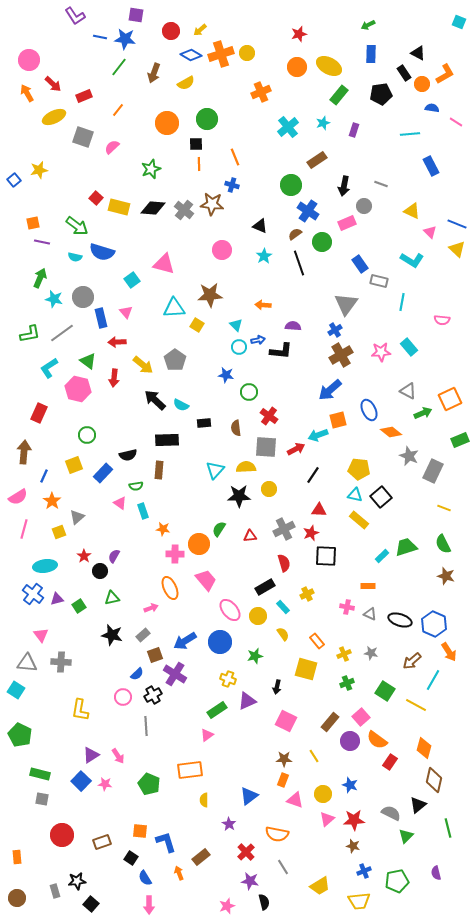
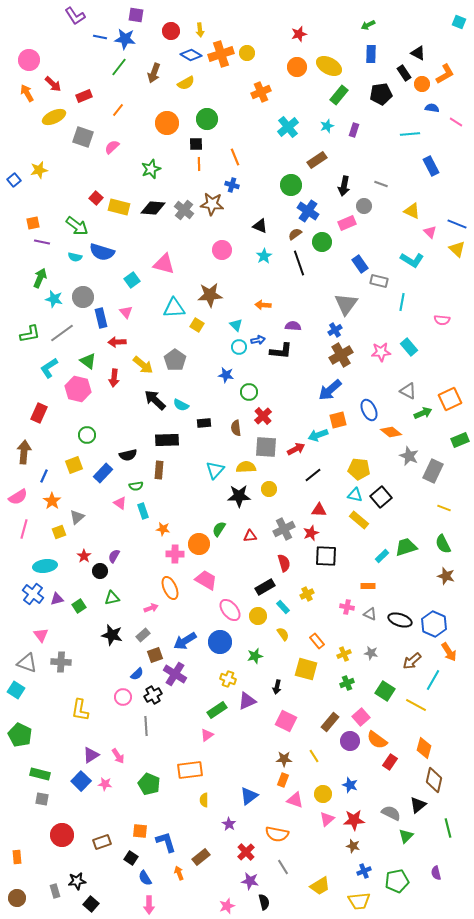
yellow arrow at (200, 30): rotated 56 degrees counterclockwise
cyan star at (323, 123): moved 4 px right, 3 px down
red cross at (269, 416): moved 6 px left; rotated 12 degrees clockwise
black line at (313, 475): rotated 18 degrees clockwise
pink trapezoid at (206, 580): rotated 20 degrees counterclockwise
gray triangle at (27, 663): rotated 15 degrees clockwise
